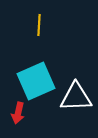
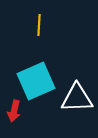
white triangle: moved 1 px right, 1 px down
red arrow: moved 4 px left, 2 px up
